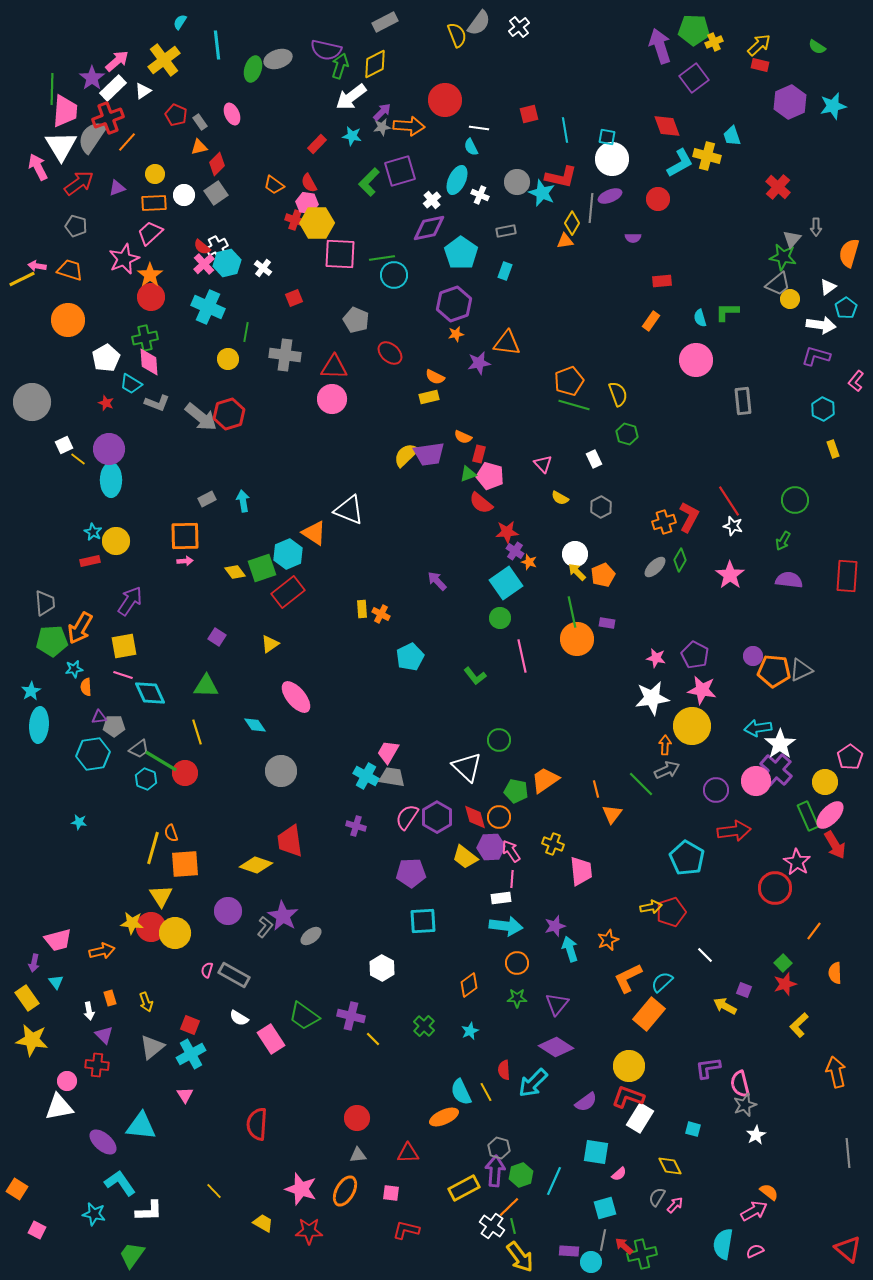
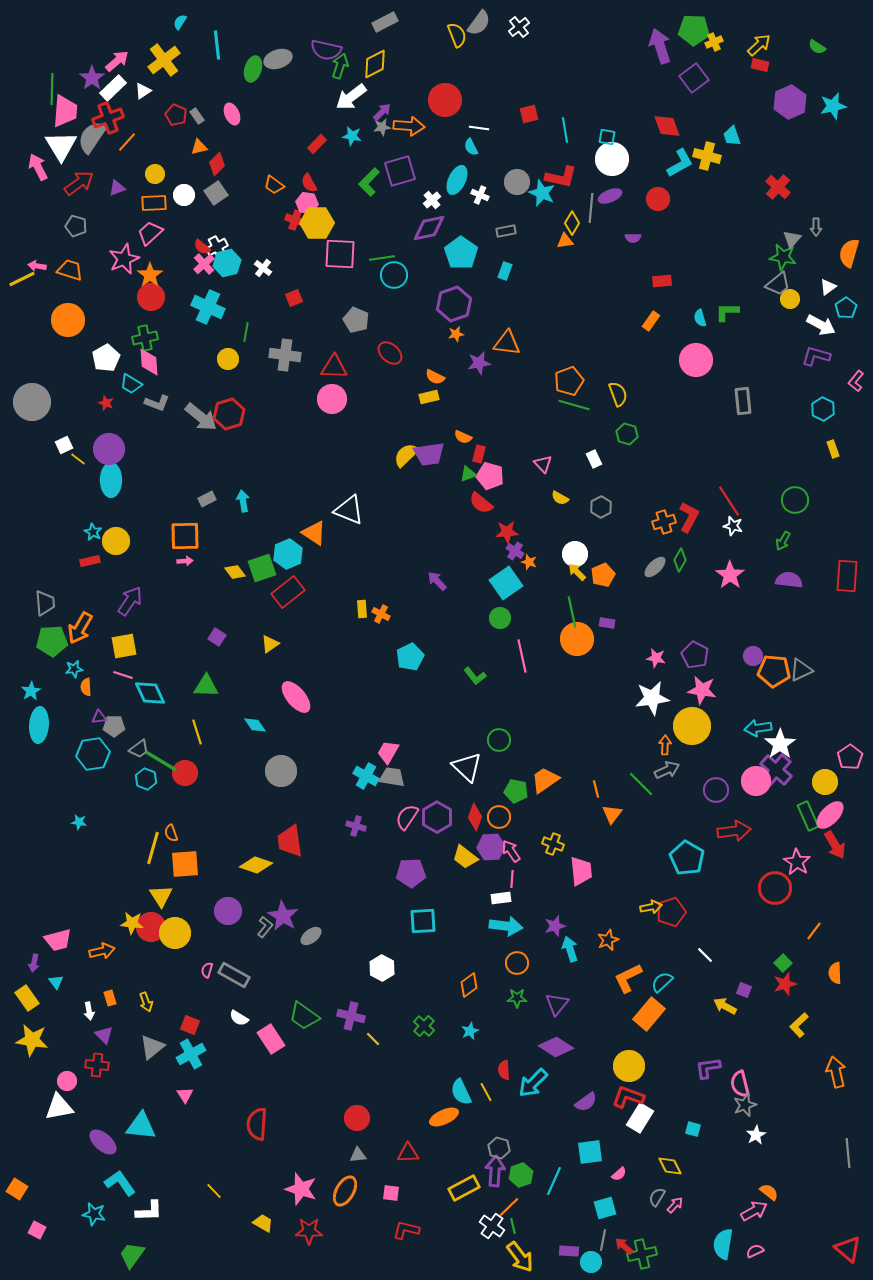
gray rectangle at (200, 122): moved 3 px left, 6 px up
white arrow at (821, 325): rotated 20 degrees clockwise
red diamond at (475, 817): rotated 36 degrees clockwise
cyan square at (596, 1152): moved 6 px left; rotated 16 degrees counterclockwise
